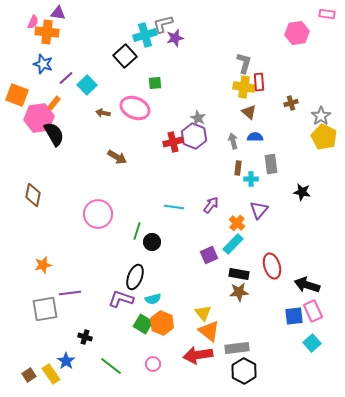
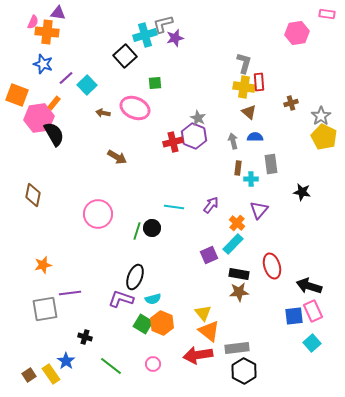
black circle at (152, 242): moved 14 px up
black arrow at (307, 285): moved 2 px right, 1 px down
